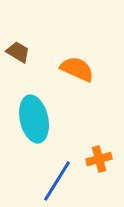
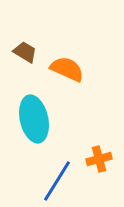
brown trapezoid: moved 7 px right
orange semicircle: moved 10 px left
